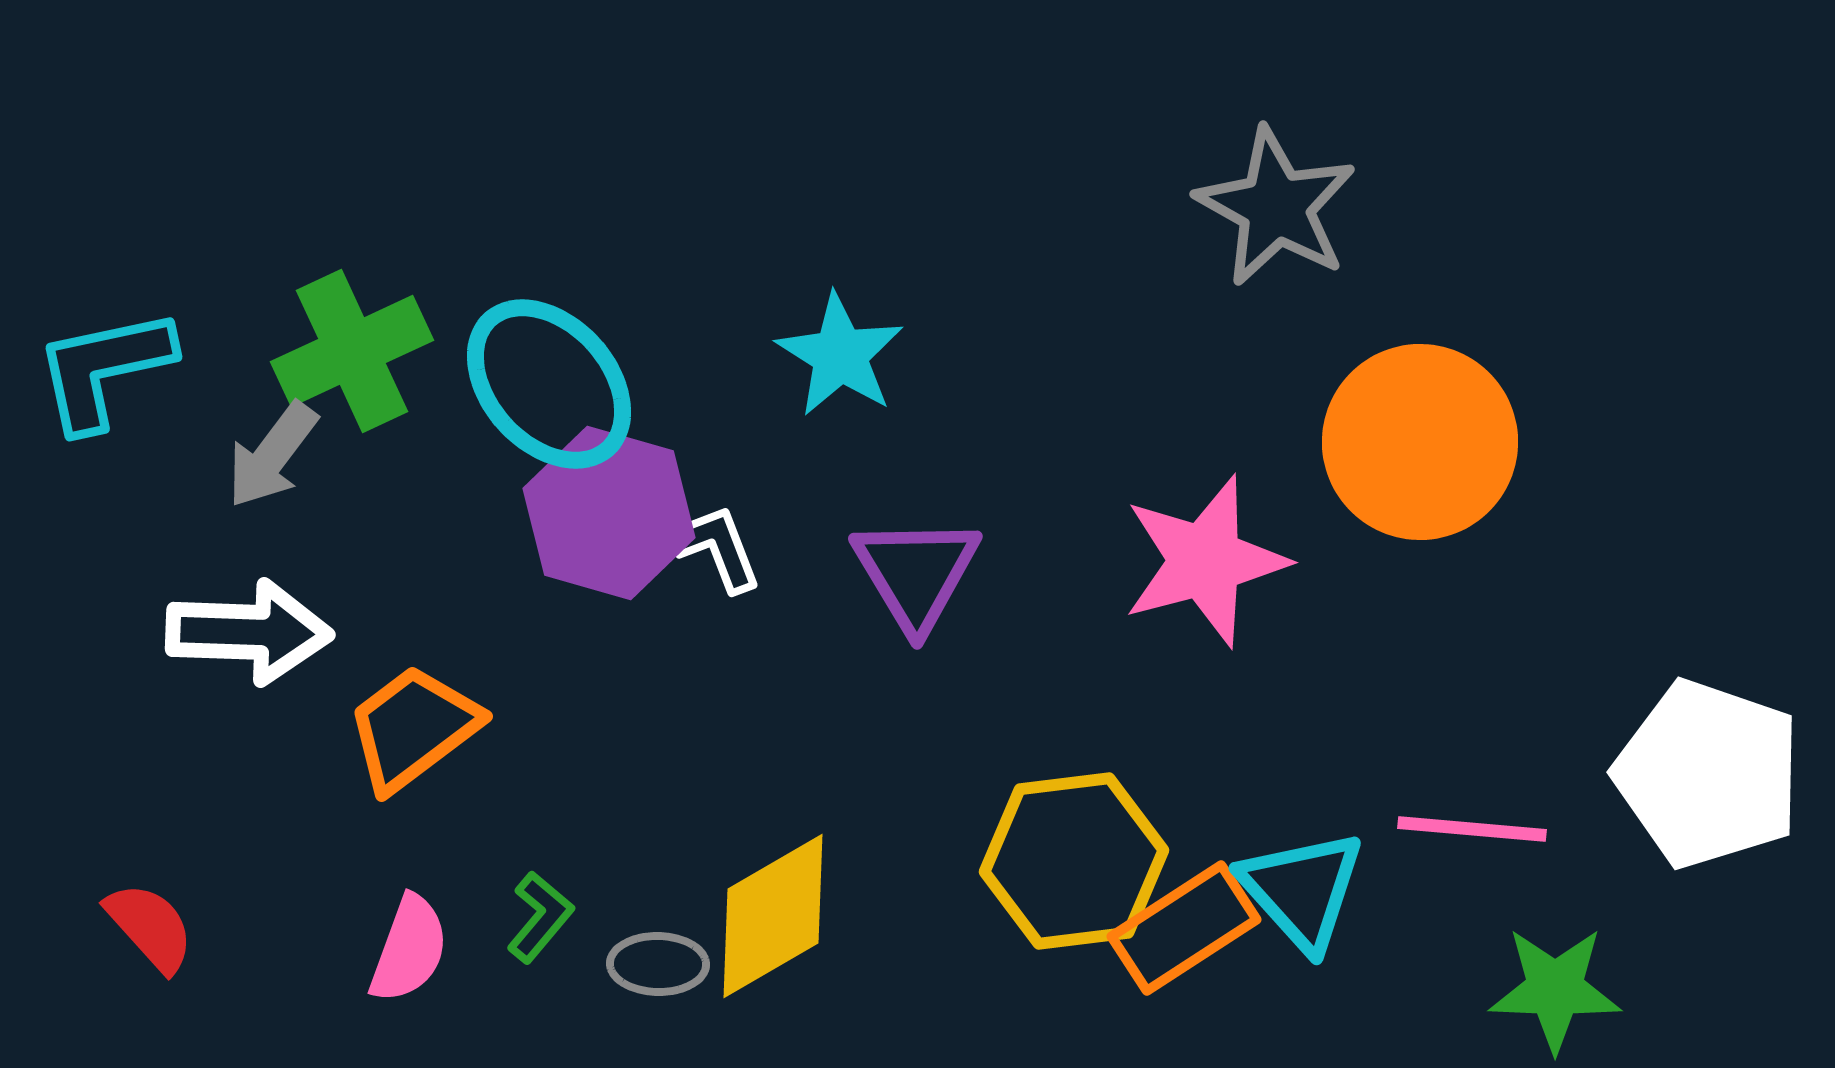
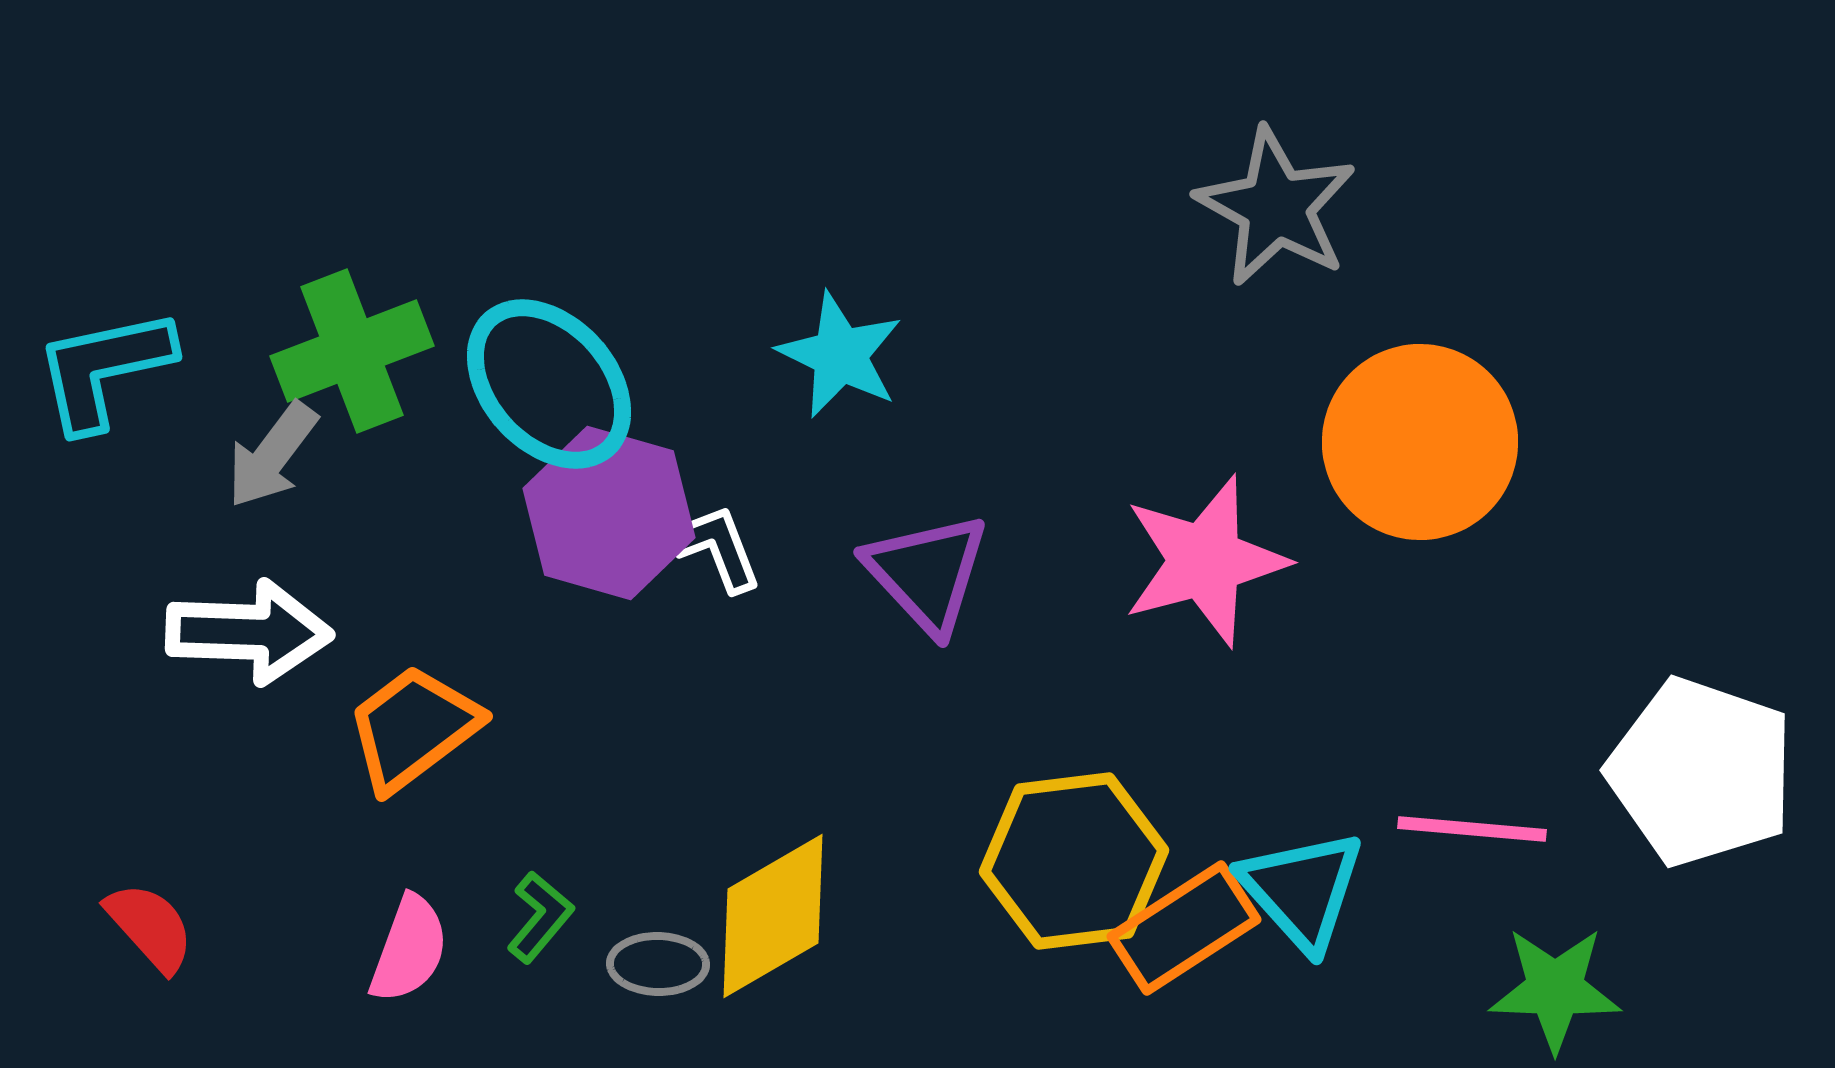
green cross: rotated 4 degrees clockwise
cyan star: rotated 6 degrees counterclockwise
purple triangle: moved 11 px right; rotated 12 degrees counterclockwise
white pentagon: moved 7 px left, 2 px up
